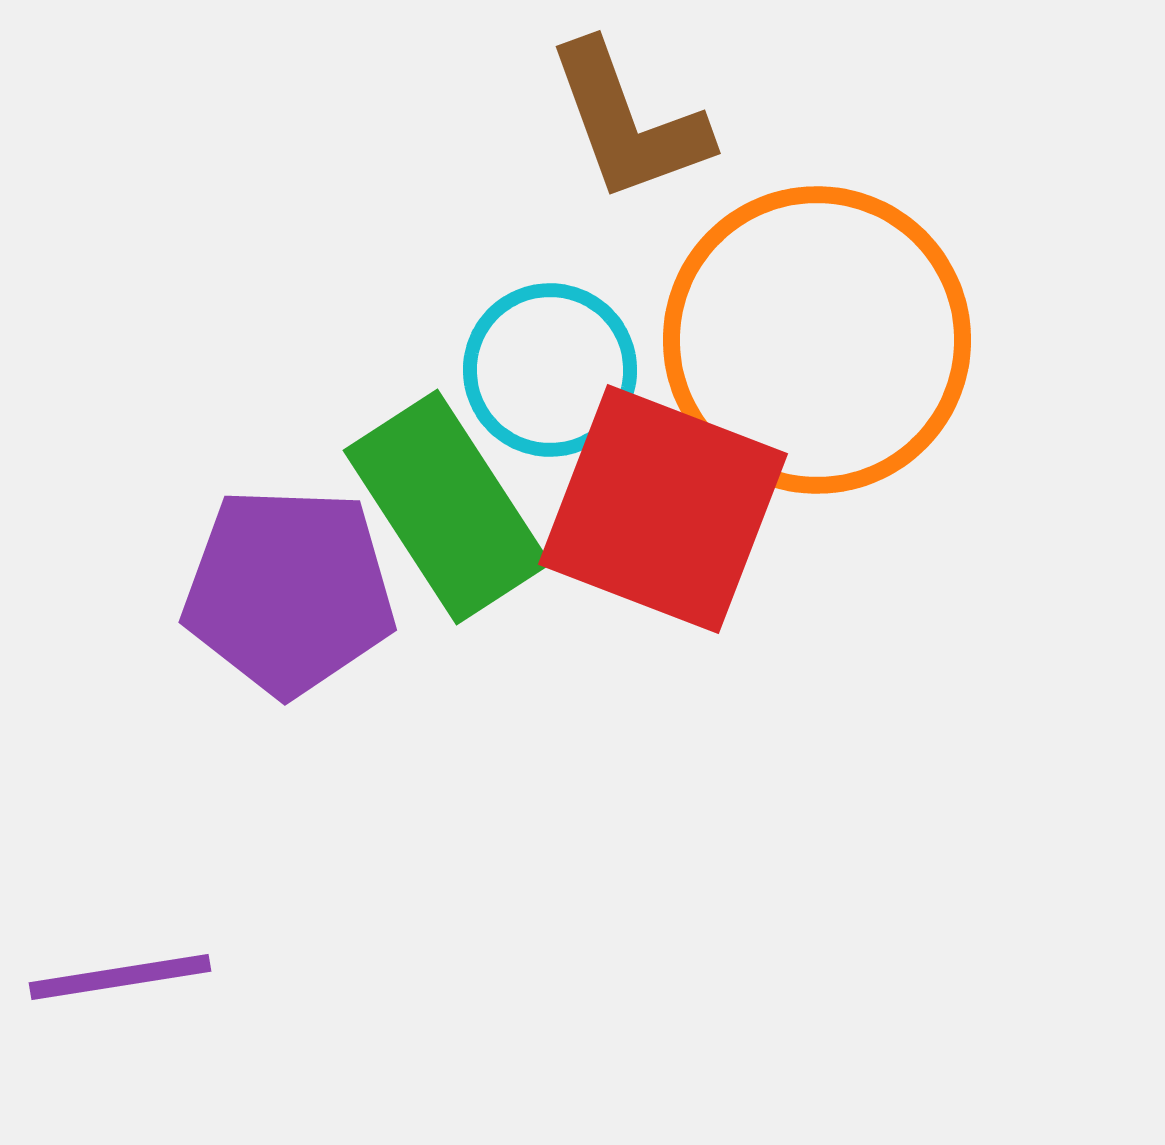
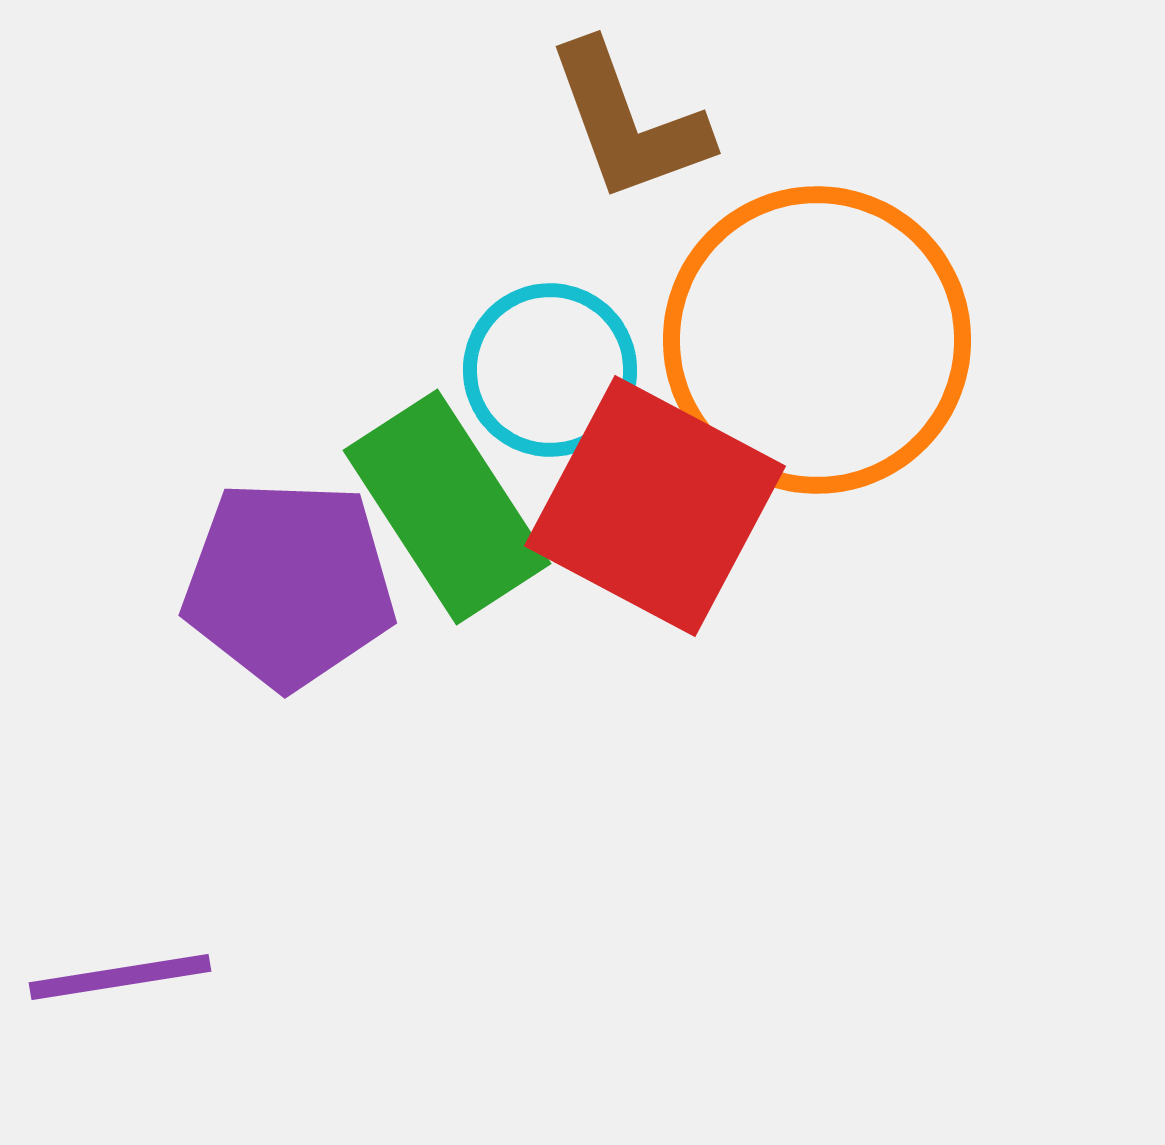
red square: moved 8 px left, 3 px up; rotated 7 degrees clockwise
purple pentagon: moved 7 px up
